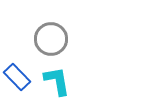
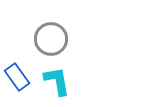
blue rectangle: rotated 8 degrees clockwise
